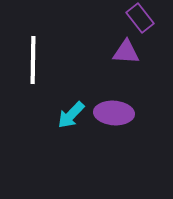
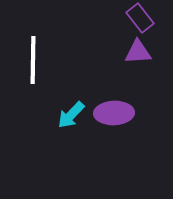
purple triangle: moved 12 px right; rotated 8 degrees counterclockwise
purple ellipse: rotated 6 degrees counterclockwise
